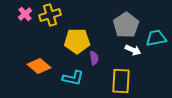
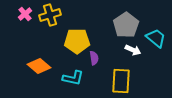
cyan trapezoid: rotated 50 degrees clockwise
